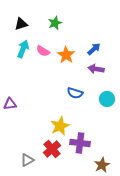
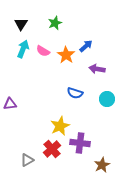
black triangle: rotated 40 degrees counterclockwise
blue arrow: moved 8 px left, 3 px up
purple arrow: moved 1 px right
